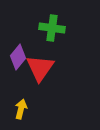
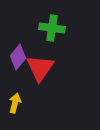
yellow arrow: moved 6 px left, 6 px up
